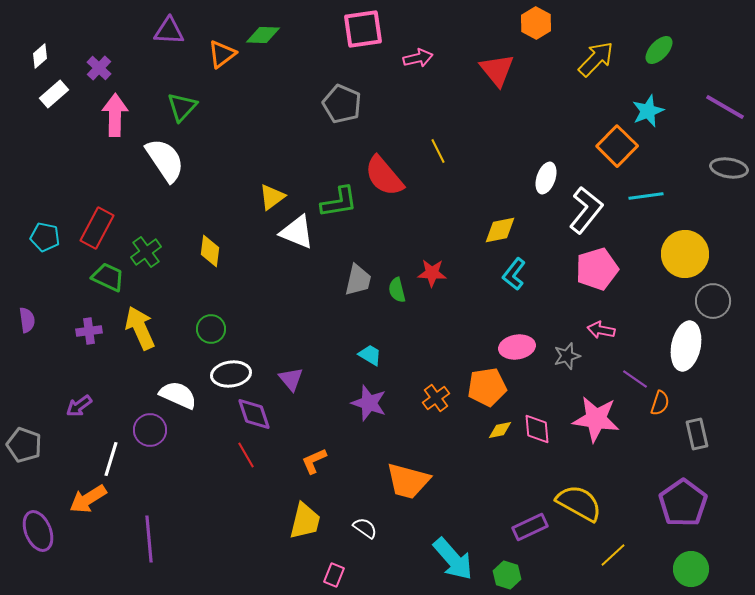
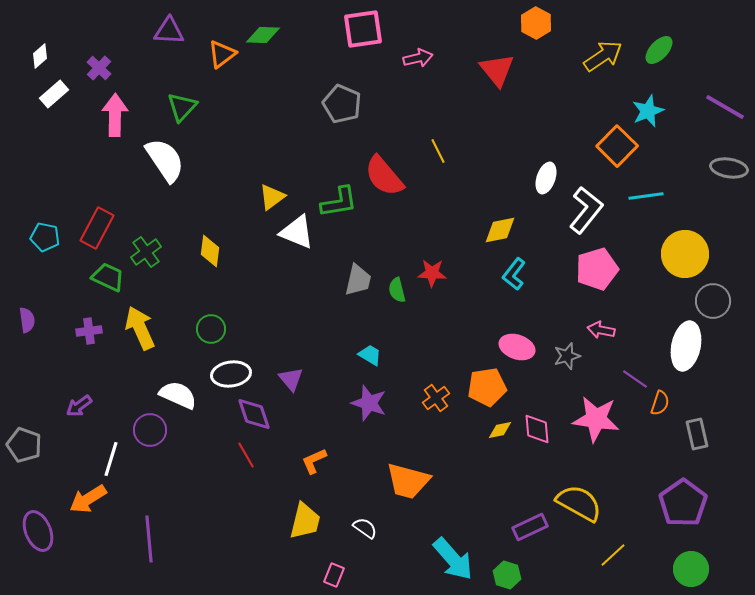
yellow arrow at (596, 59): moved 7 px right, 3 px up; rotated 12 degrees clockwise
pink ellipse at (517, 347): rotated 28 degrees clockwise
